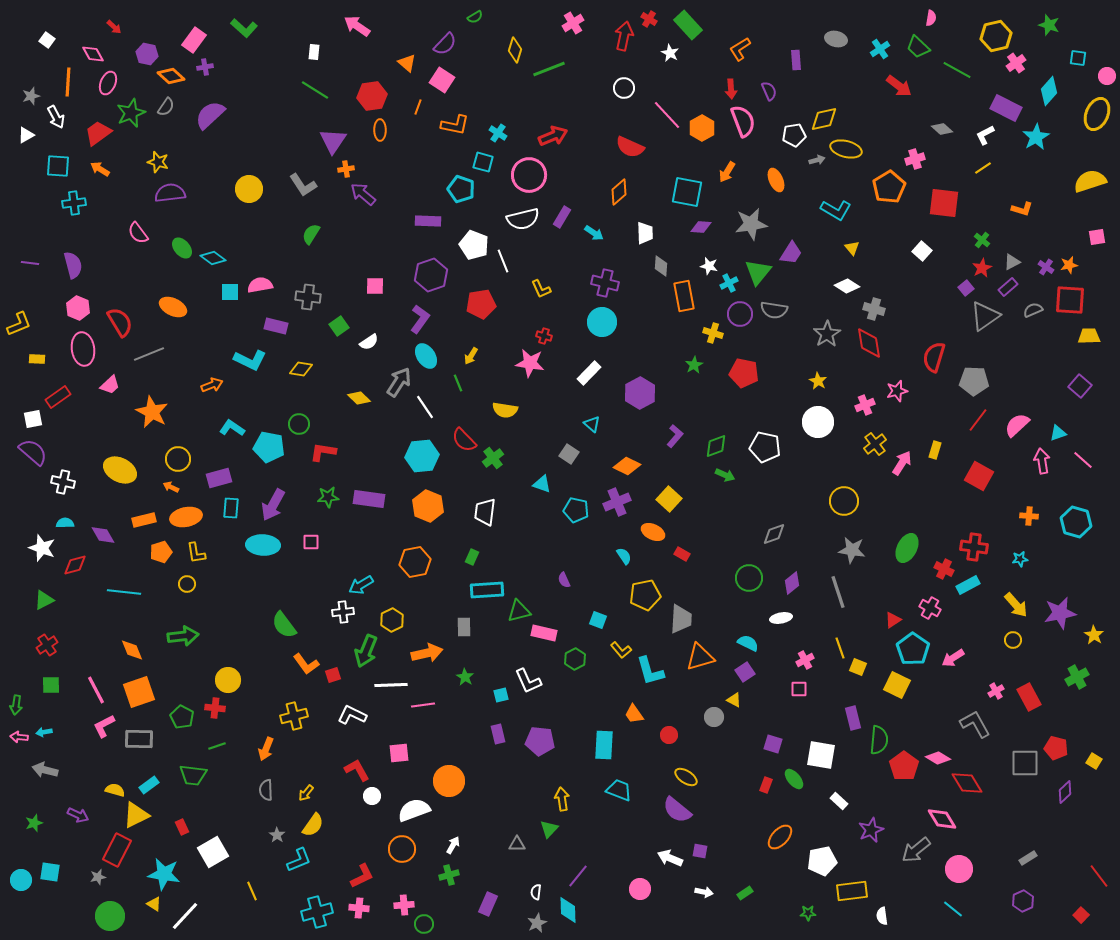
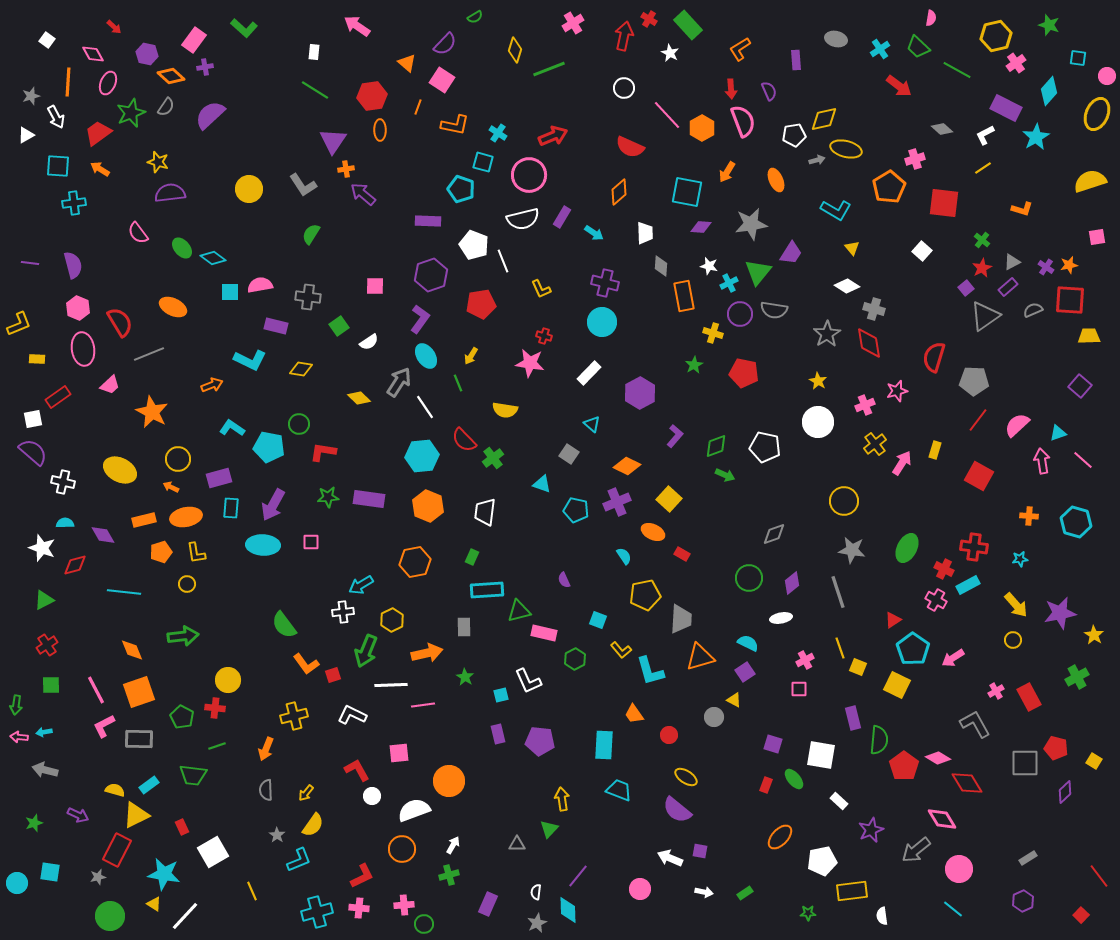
pink cross at (930, 608): moved 6 px right, 8 px up
cyan circle at (21, 880): moved 4 px left, 3 px down
